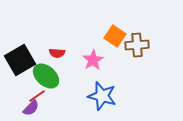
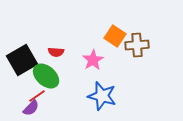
red semicircle: moved 1 px left, 1 px up
black square: moved 2 px right
